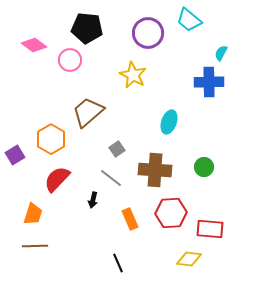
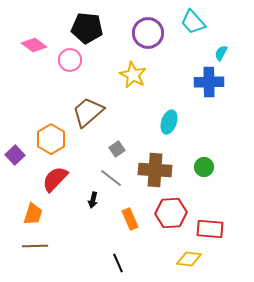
cyan trapezoid: moved 4 px right, 2 px down; rotated 8 degrees clockwise
purple square: rotated 12 degrees counterclockwise
red semicircle: moved 2 px left
